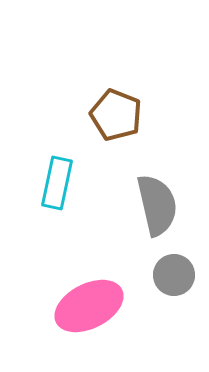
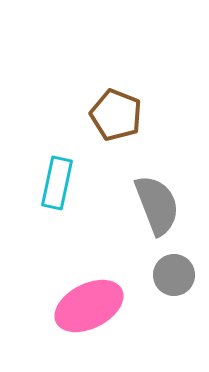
gray semicircle: rotated 8 degrees counterclockwise
